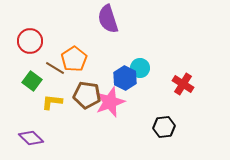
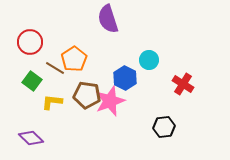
red circle: moved 1 px down
cyan circle: moved 9 px right, 8 px up
pink star: moved 1 px up
